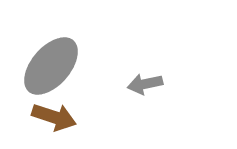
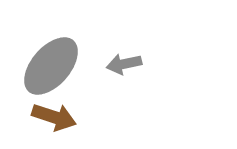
gray arrow: moved 21 px left, 20 px up
